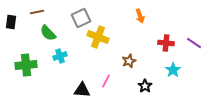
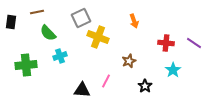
orange arrow: moved 6 px left, 5 px down
